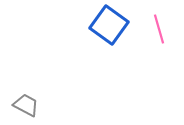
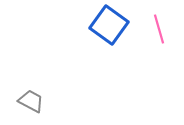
gray trapezoid: moved 5 px right, 4 px up
